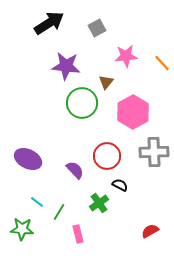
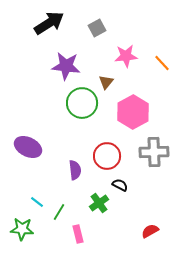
purple ellipse: moved 12 px up
purple semicircle: rotated 36 degrees clockwise
